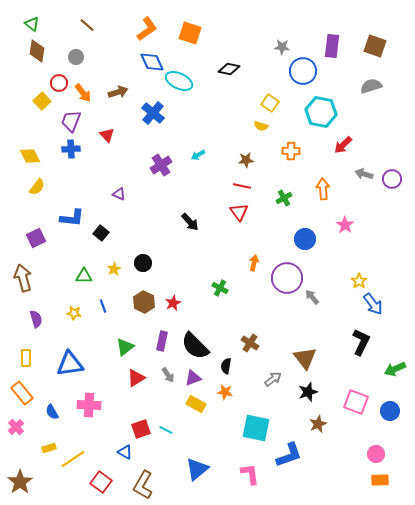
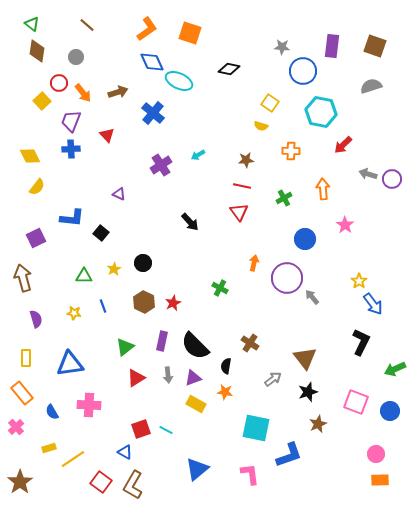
gray arrow at (364, 174): moved 4 px right
gray arrow at (168, 375): rotated 28 degrees clockwise
brown L-shape at (143, 485): moved 10 px left
